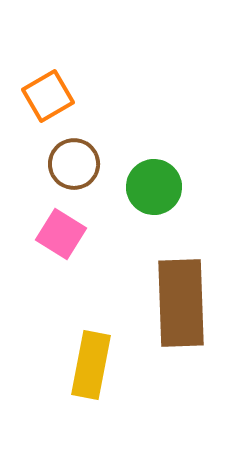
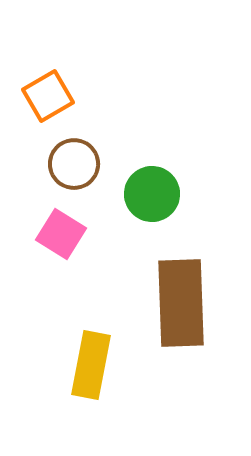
green circle: moved 2 px left, 7 px down
